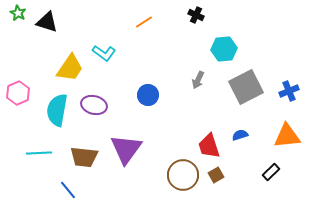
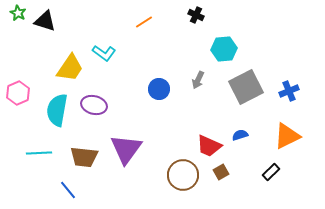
black triangle: moved 2 px left, 1 px up
blue circle: moved 11 px right, 6 px up
orange triangle: rotated 20 degrees counterclockwise
red trapezoid: rotated 48 degrees counterclockwise
brown square: moved 5 px right, 3 px up
